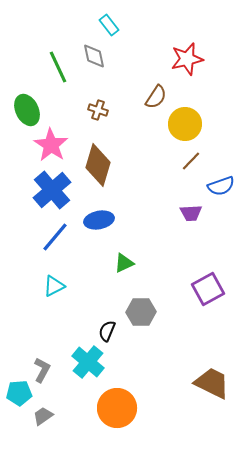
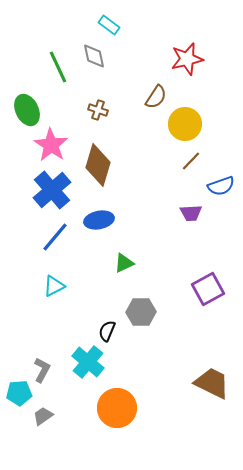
cyan rectangle: rotated 15 degrees counterclockwise
